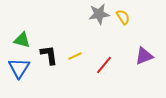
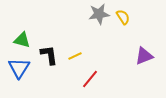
red line: moved 14 px left, 14 px down
